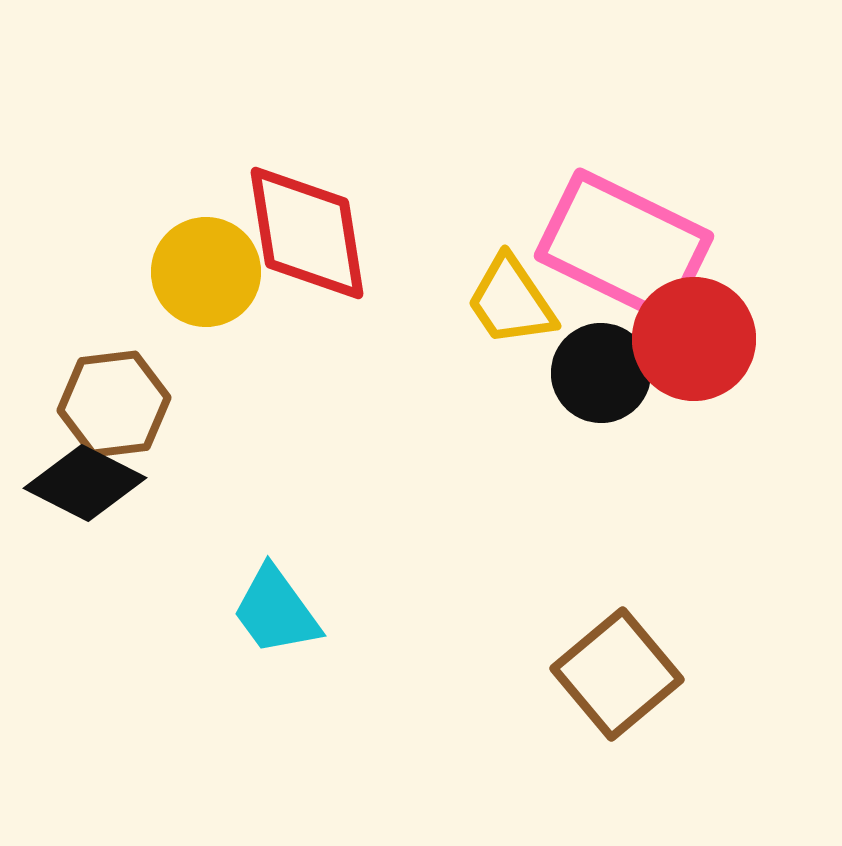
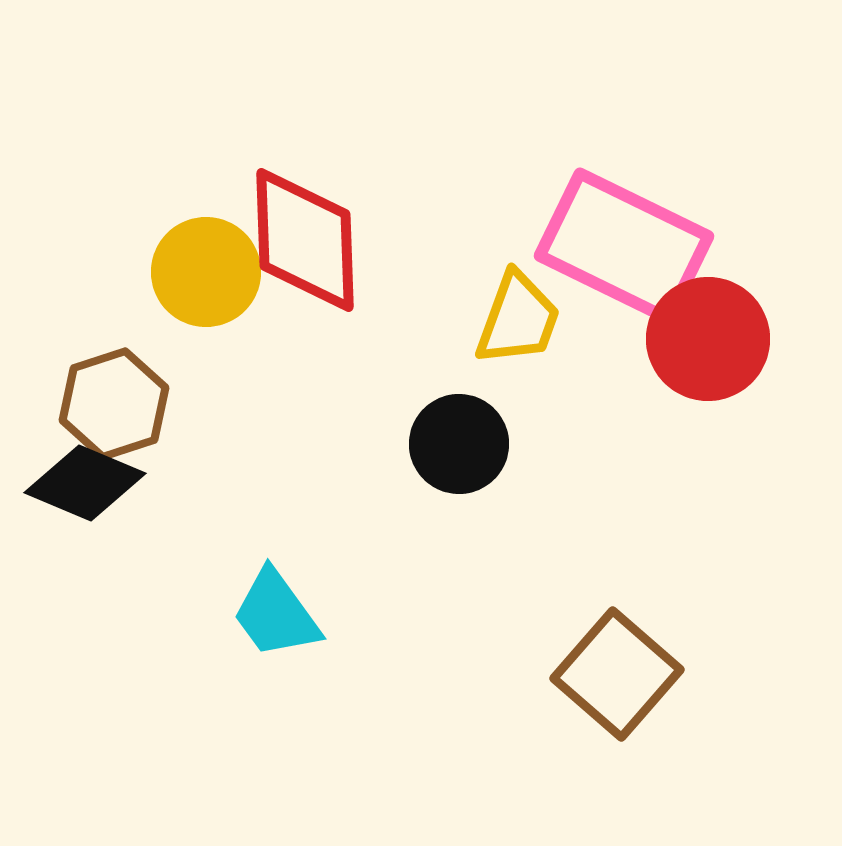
red diamond: moved 2 px left, 7 px down; rotated 7 degrees clockwise
yellow trapezoid: moved 7 px right, 18 px down; rotated 126 degrees counterclockwise
red circle: moved 14 px right
black circle: moved 142 px left, 71 px down
brown hexagon: rotated 11 degrees counterclockwise
black diamond: rotated 4 degrees counterclockwise
cyan trapezoid: moved 3 px down
brown square: rotated 9 degrees counterclockwise
